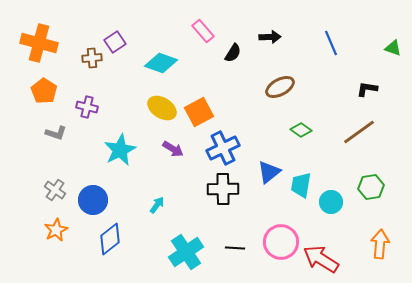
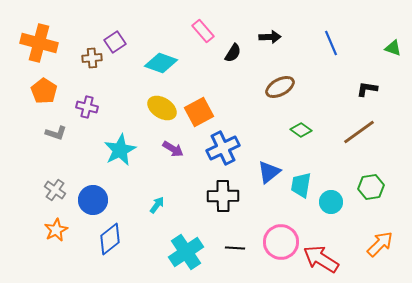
black cross: moved 7 px down
orange arrow: rotated 40 degrees clockwise
